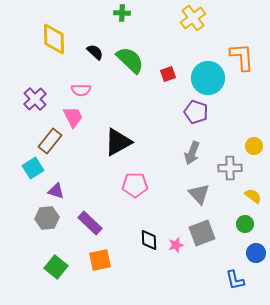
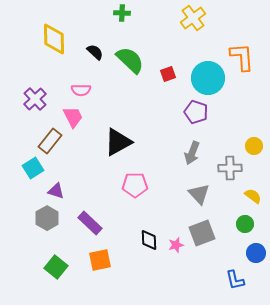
gray hexagon: rotated 25 degrees counterclockwise
